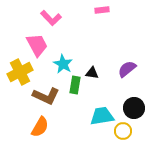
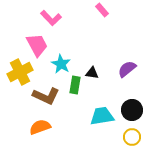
pink rectangle: rotated 56 degrees clockwise
cyan star: moved 2 px left
black circle: moved 2 px left, 2 px down
orange semicircle: rotated 140 degrees counterclockwise
yellow circle: moved 9 px right, 6 px down
